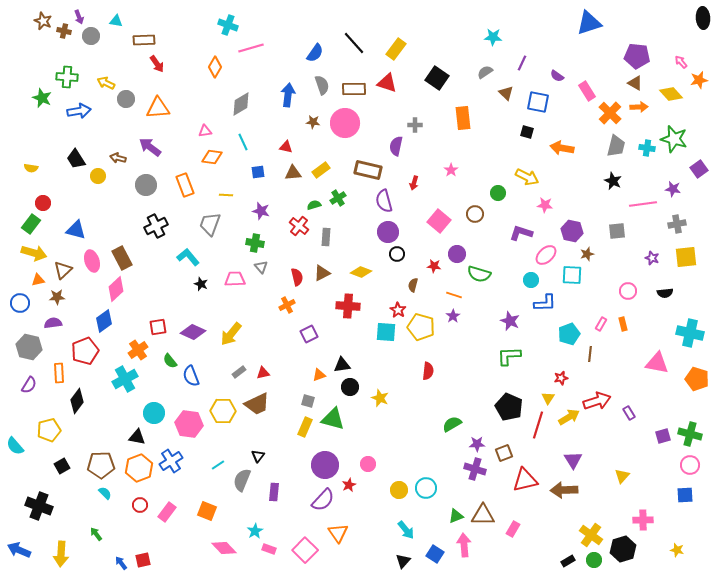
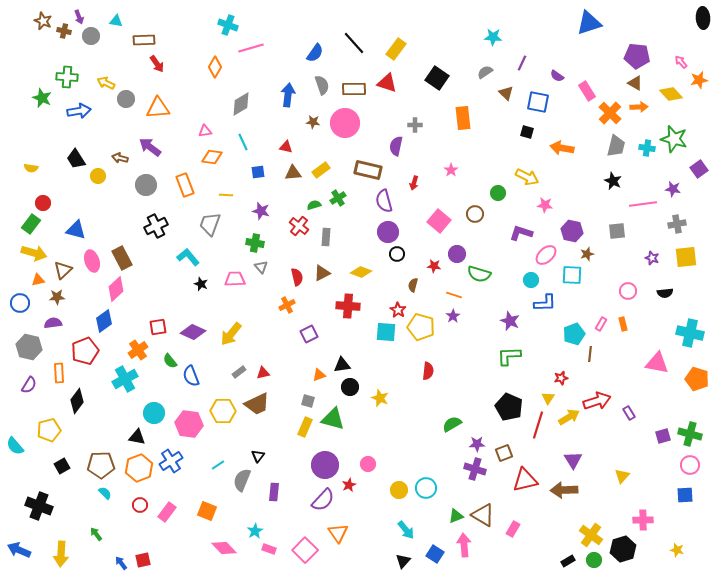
brown arrow at (118, 158): moved 2 px right
cyan pentagon at (569, 334): moved 5 px right
brown triangle at (483, 515): rotated 30 degrees clockwise
